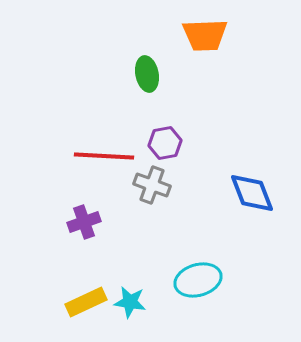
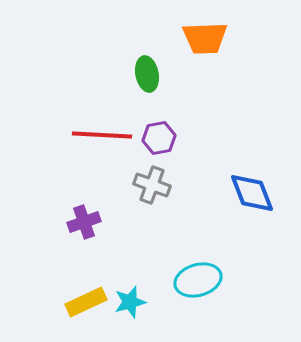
orange trapezoid: moved 3 px down
purple hexagon: moved 6 px left, 5 px up
red line: moved 2 px left, 21 px up
cyan star: rotated 24 degrees counterclockwise
